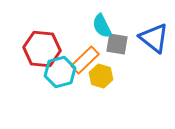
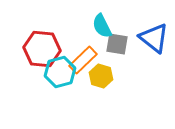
orange rectangle: moved 2 px left
